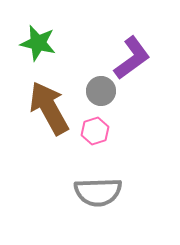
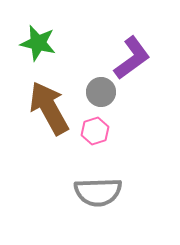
gray circle: moved 1 px down
